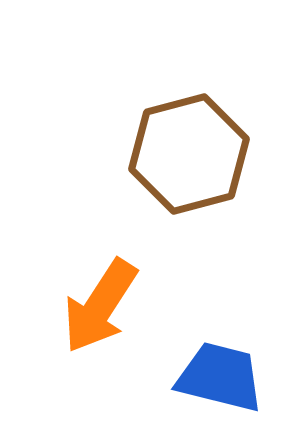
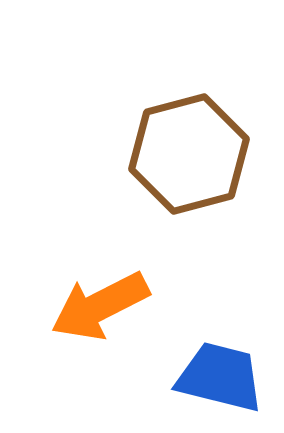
orange arrow: rotated 30 degrees clockwise
